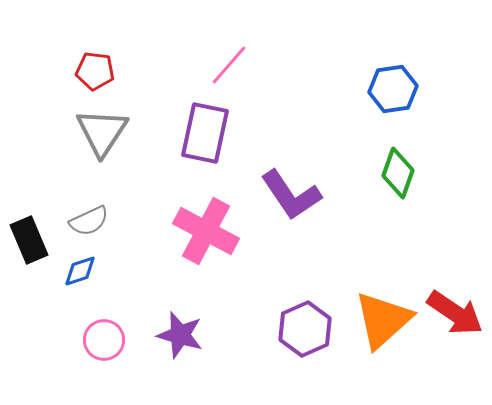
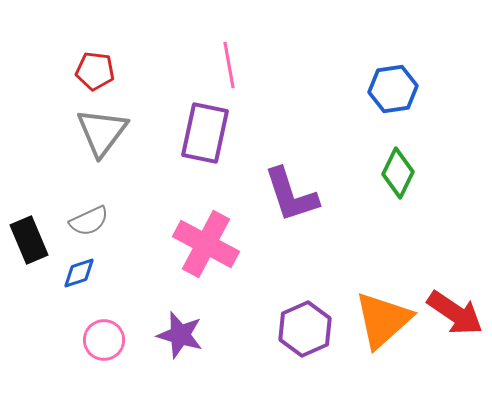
pink line: rotated 51 degrees counterclockwise
gray triangle: rotated 4 degrees clockwise
green diamond: rotated 6 degrees clockwise
purple L-shape: rotated 16 degrees clockwise
pink cross: moved 13 px down
blue diamond: moved 1 px left, 2 px down
